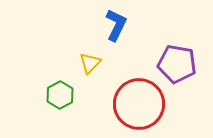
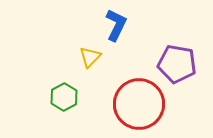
yellow triangle: moved 6 px up
green hexagon: moved 4 px right, 2 px down
